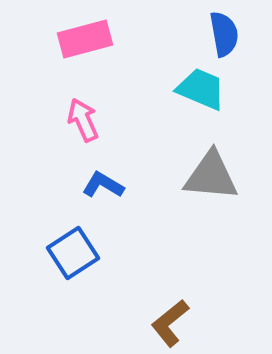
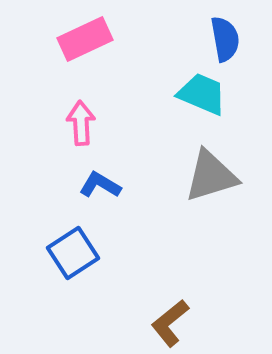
blue semicircle: moved 1 px right, 5 px down
pink rectangle: rotated 10 degrees counterclockwise
cyan trapezoid: moved 1 px right, 5 px down
pink arrow: moved 2 px left, 3 px down; rotated 21 degrees clockwise
gray triangle: rotated 22 degrees counterclockwise
blue L-shape: moved 3 px left
